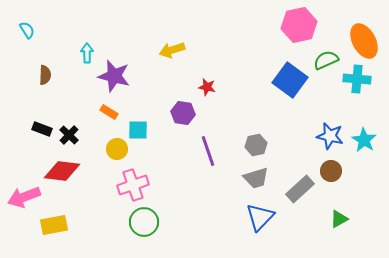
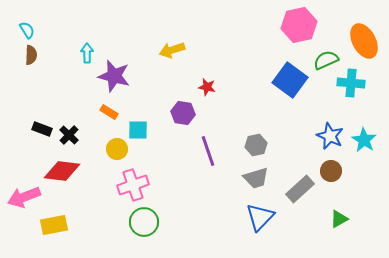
brown semicircle: moved 14 px left, 20 px up
cyan cross: moved 6 px left, 4 px down
blue star: rotated 12 degrees clockwise
